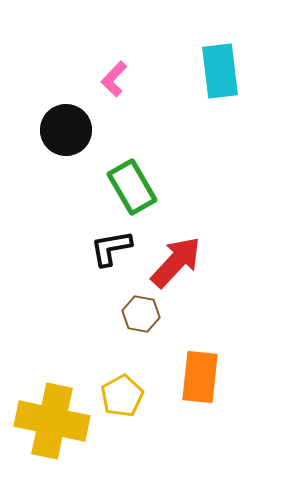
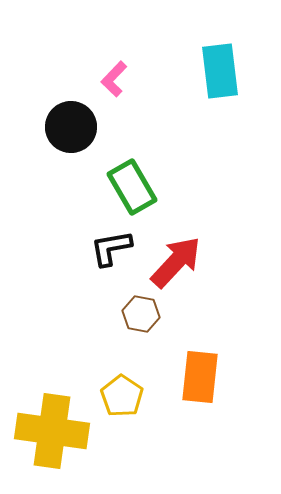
black circle: moved 5 px right, 3 px up
yellow pentagon: rotated 9 degrees counterclockwise
yellow cross: moved 10 px down; rotated 4 degrees counterclockwise
